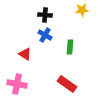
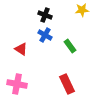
black cross: rotated 16 degrees clockwise
green rectangle: moved 1 px up; rotated 40 degrees counterclockwise
red triangle: moved 4 px left, 5 px up
red rectangle: rotated 30 degrees clockwise
